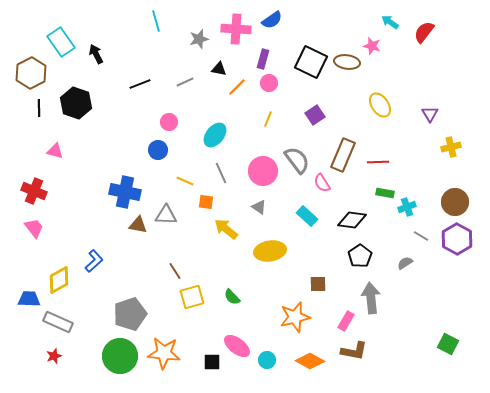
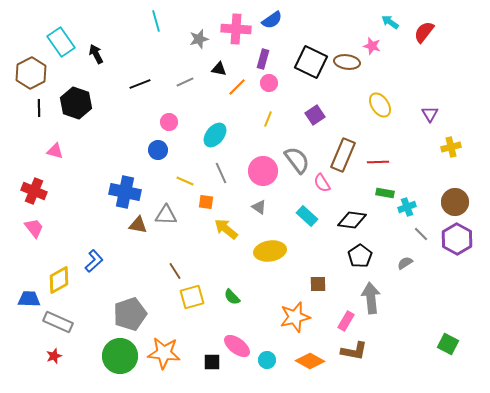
gray line at (421, 236): moved 2 px up; rotated 14 degrees clockwise
